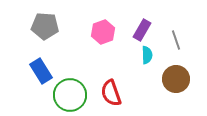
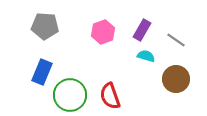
gray line: rotated 36 degrees counterclockwise
cyan semicircle: moved 1 px left, 1 px down; rotated 72 degrees counterclockwise
blue rectangle: moved 1 px right, 1 px down; rotated 55 degrees clockwise
red semicircle: moved 1 px left, 3 px down
